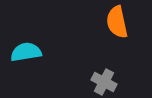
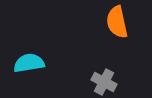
cyan semicircle: moved 3 px right, 11 px down
